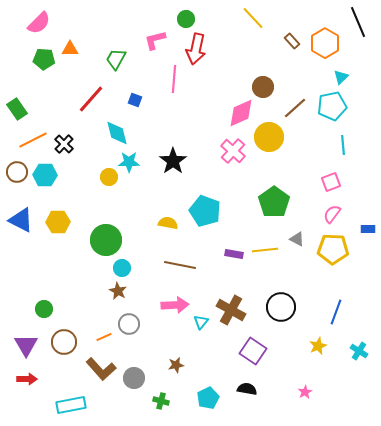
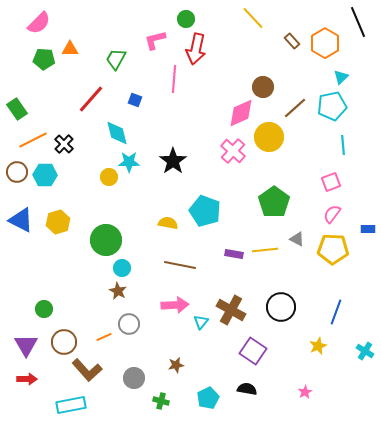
yellow hexagon at (58, 222): rotated 15 degrees counterclockwise
cyan cross at (359, 351): moved 6 px right
brown L-shape at (101, 369): moved 14 px left, 1 px down
